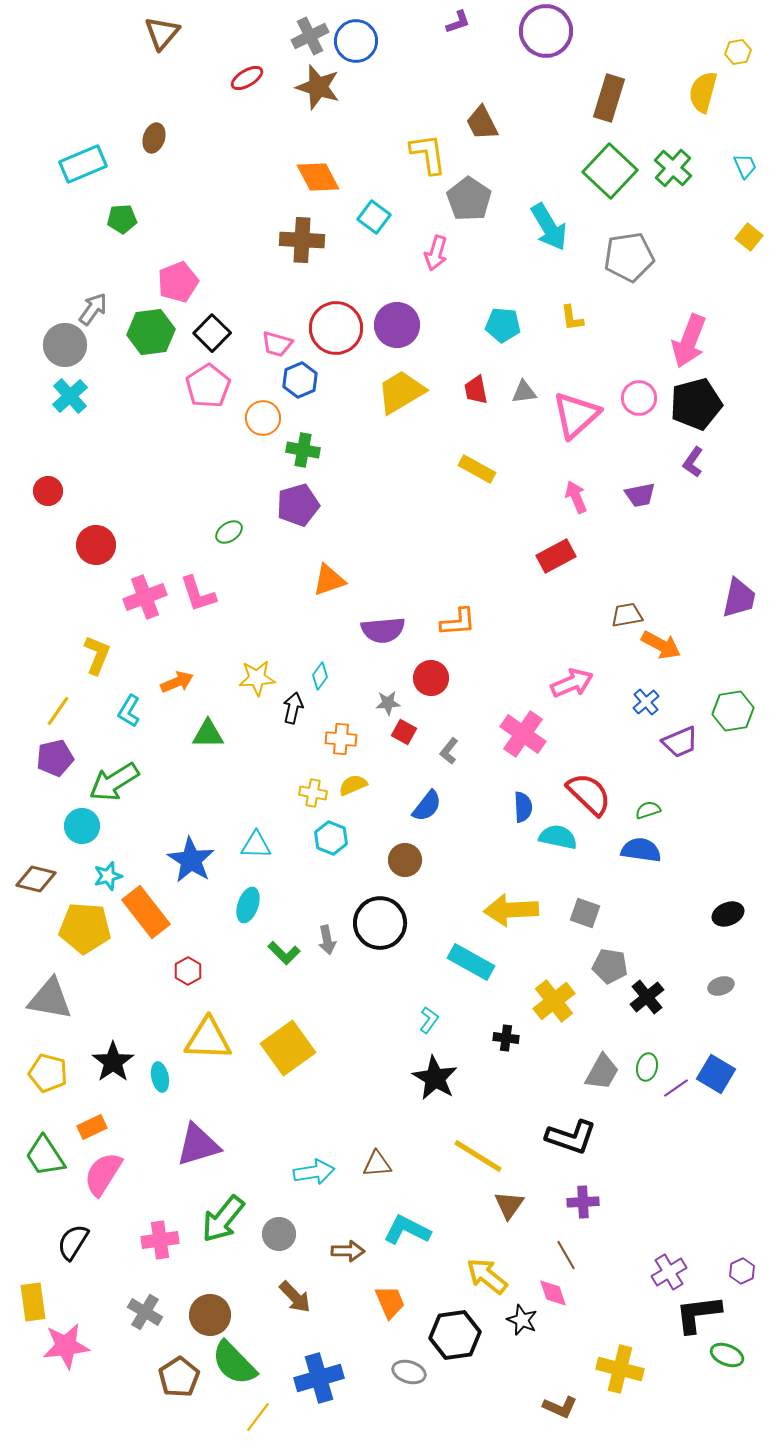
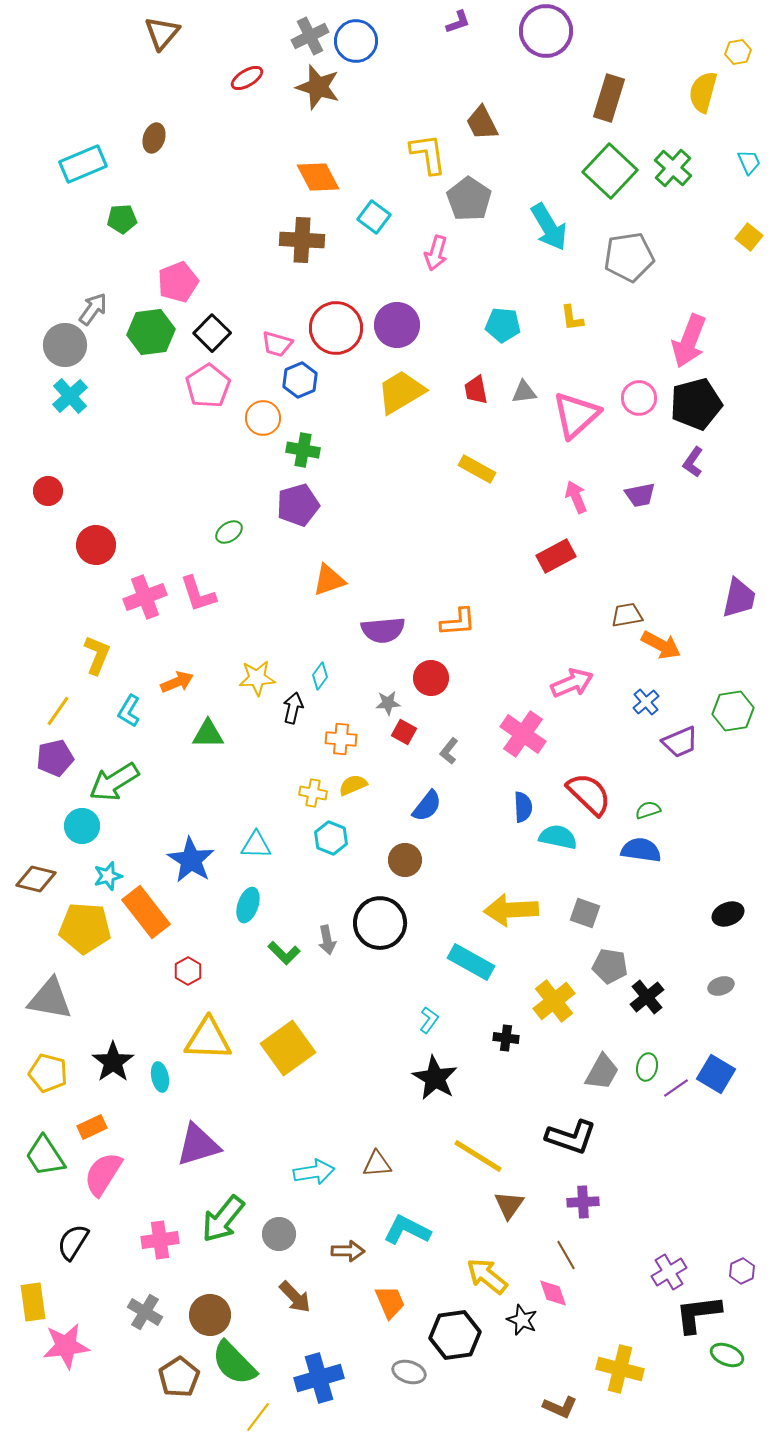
cyan trapezoid at (745, 166): moved 4 px right, 4 px up
